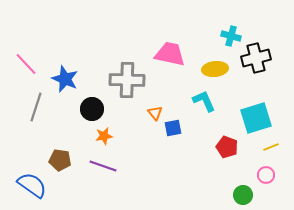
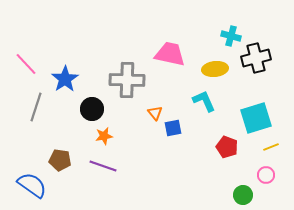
blue star: rotated 16 degrees clockwise
